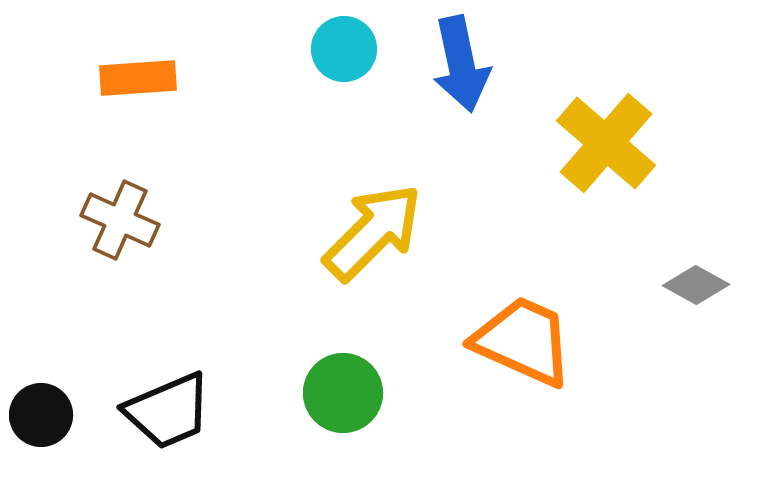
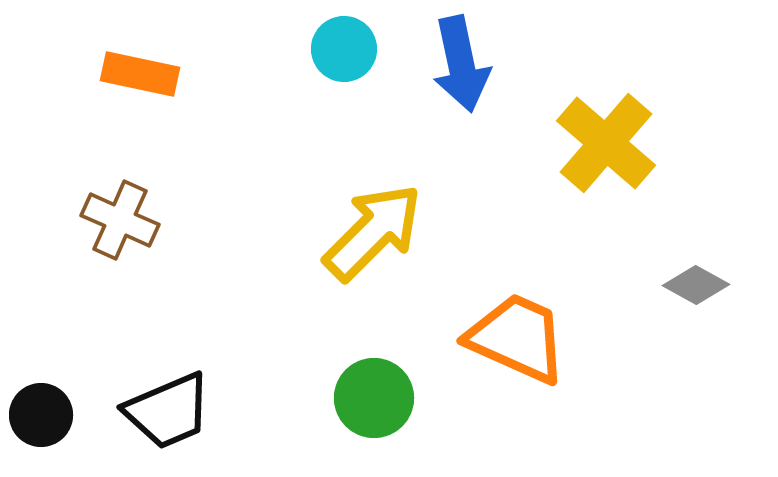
orange rectangle: moved 2 px right, 4 px up; rotated 16 degrees clockwise
orange trapezoid: moved 6 px left, 3 px up
green circle: moved 31 px right, 5 px down
